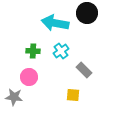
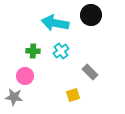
black circle: moved 4 px right, 2 px down
gray rectangle: moved 6 px right, 2 px down
pink circle: moved 4 px left, 1 px up
yellow square: rotated 24 degrees counterclockwise
